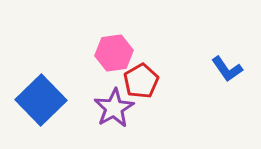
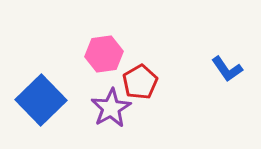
pink hexagon: moved 10 px left, 1 px down
red pentagon: moved 1 px left, 1 px down
purple star: moved 3 px left
